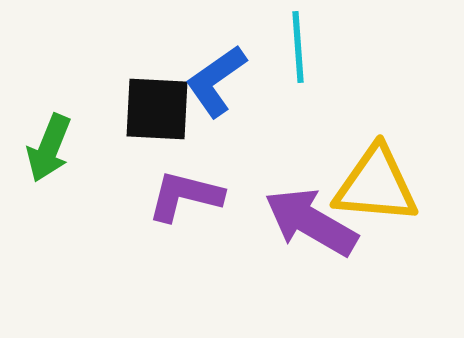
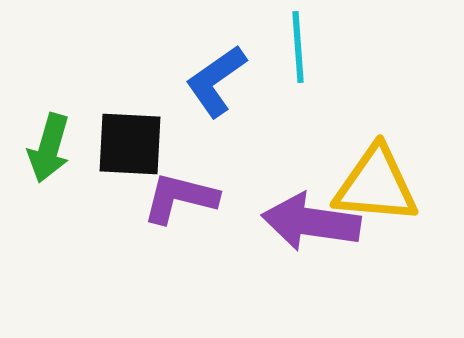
black square: moved 27 px left, 35 px down
green arrow: rotated 6 degrees counterclockwise
purple L-shape: moved 5 px left, 2 px down
purple arrow: rotated 22 degrees counterclockwise
